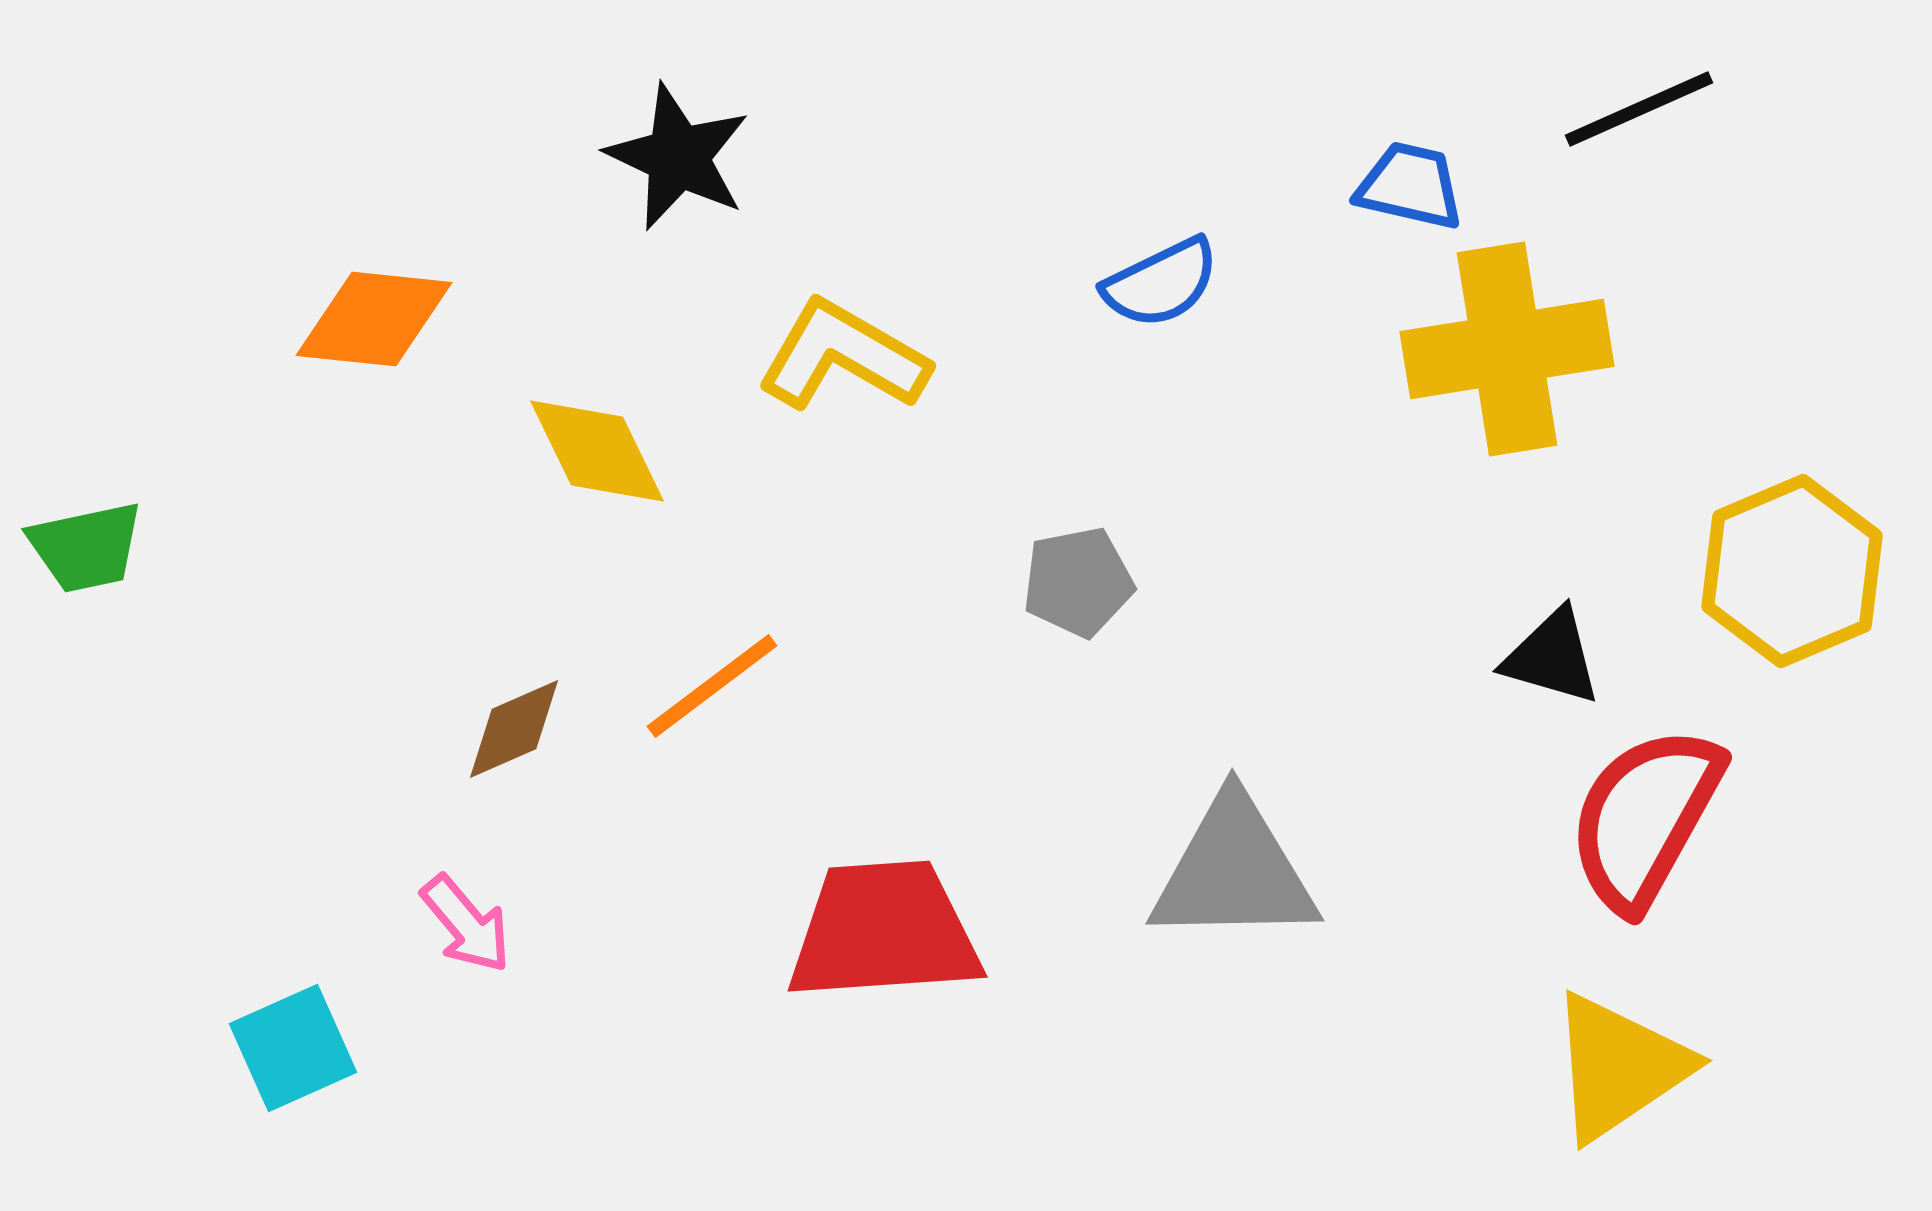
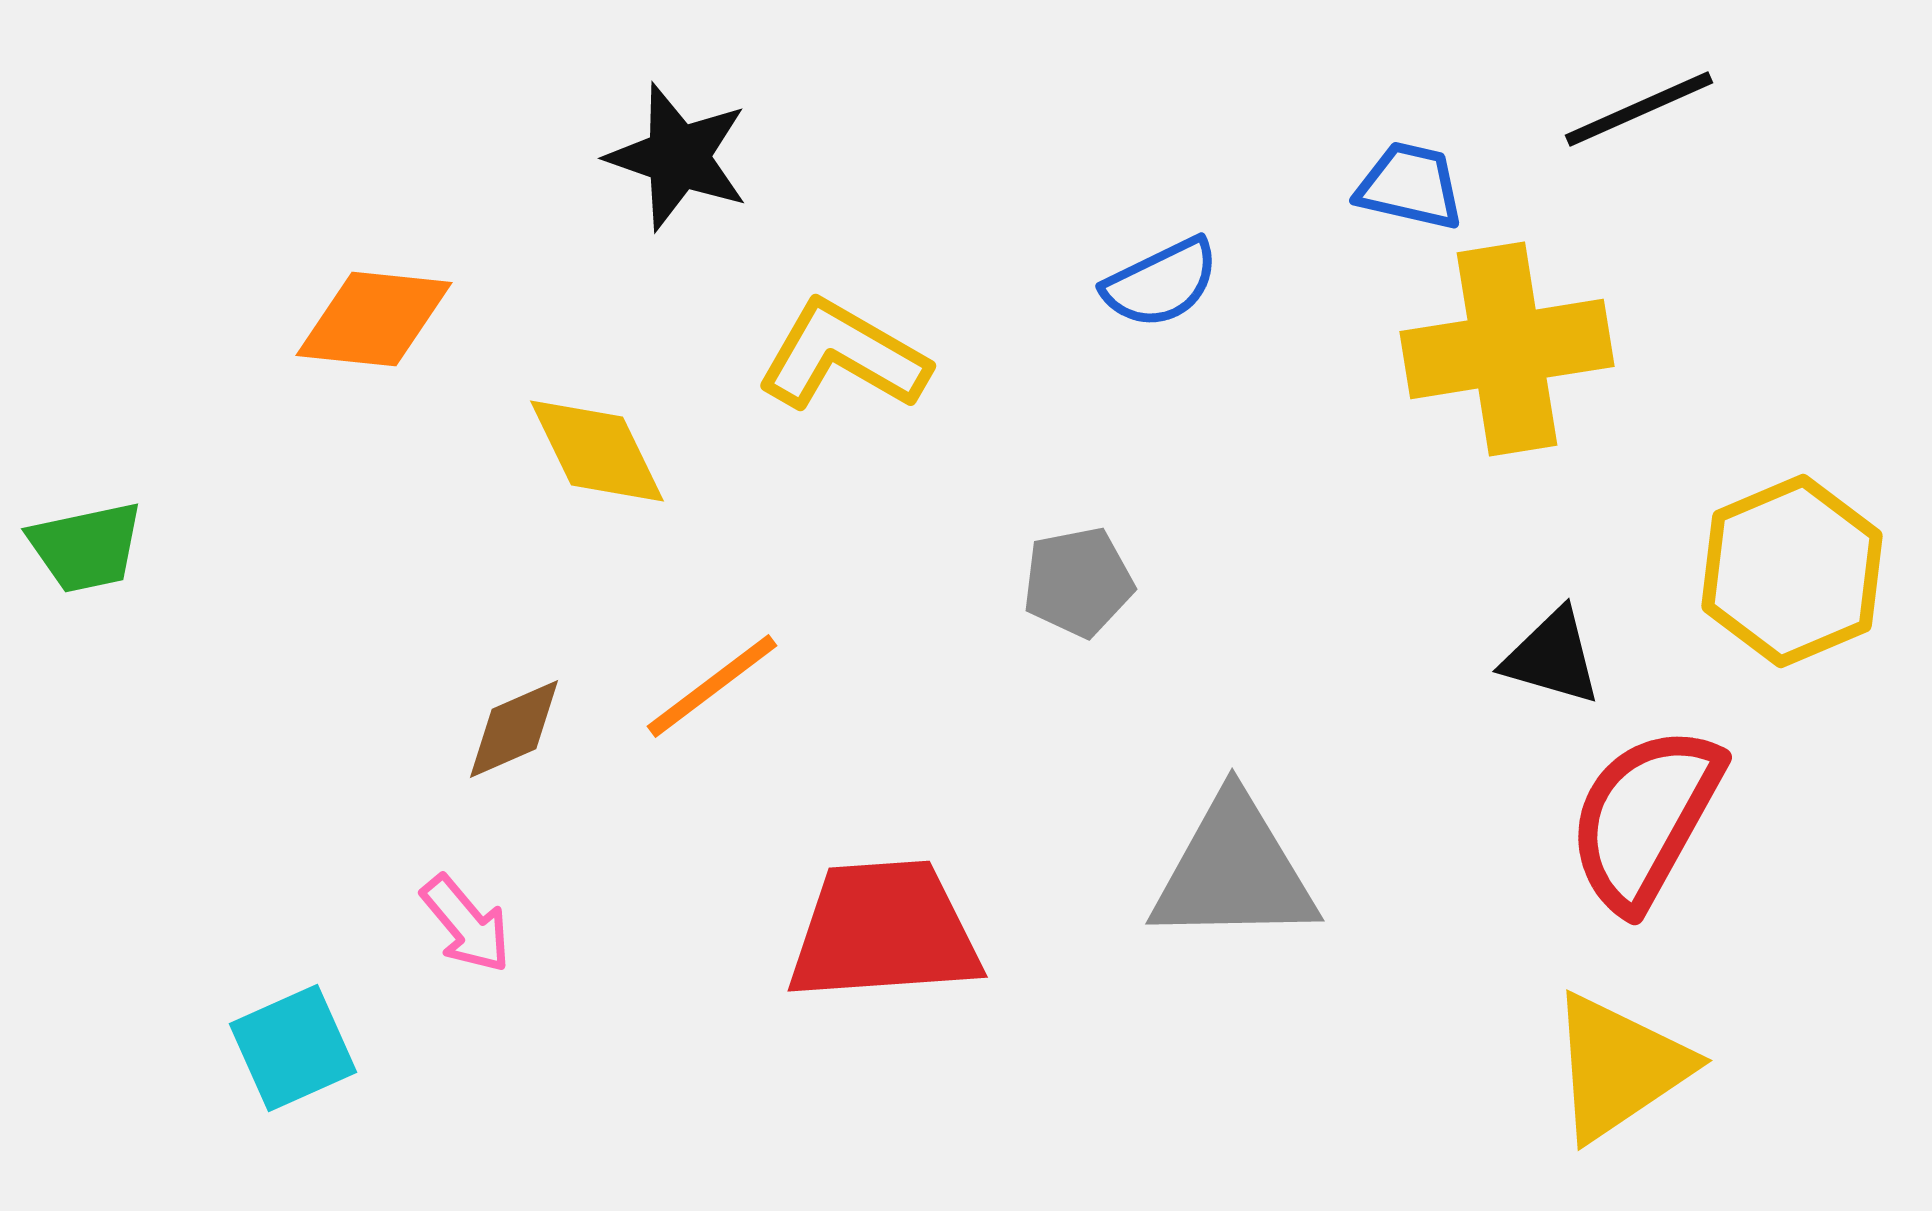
black star: rotated 6 degrees counterclockwise
